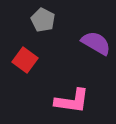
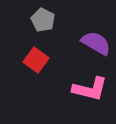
red square: moved 11 px right
pink L-shape: moved 18 px right, 12 px up; rotated 6 degrees clockwise
